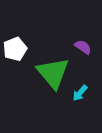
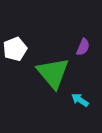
purple semicircle: rotated 78 degrees clockwise
cyan arrow: moved 7 px down; rotated 84 degrees clockwise
